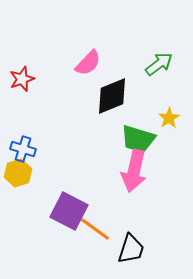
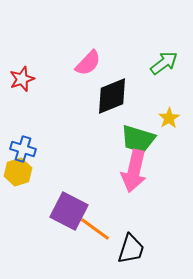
green arrow: moved 5 px right, 1 px up
yellow hexagon: moved 1 px up
